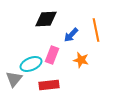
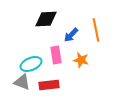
pink rectangle: moved 4 px right; rotated 30 degrees counterclockwise
gray triangle: moved 8 px right, 3 px down; rotated 48 degrees counterclockwise
